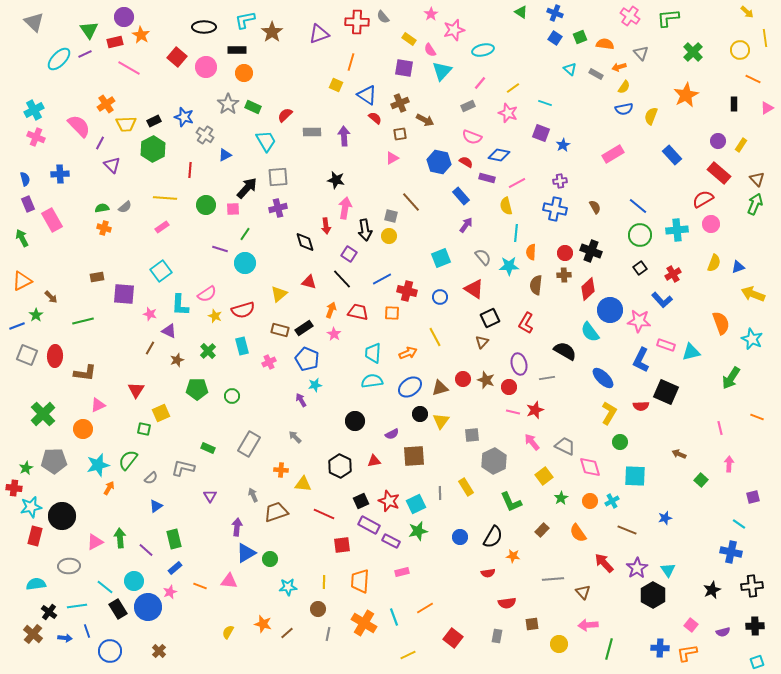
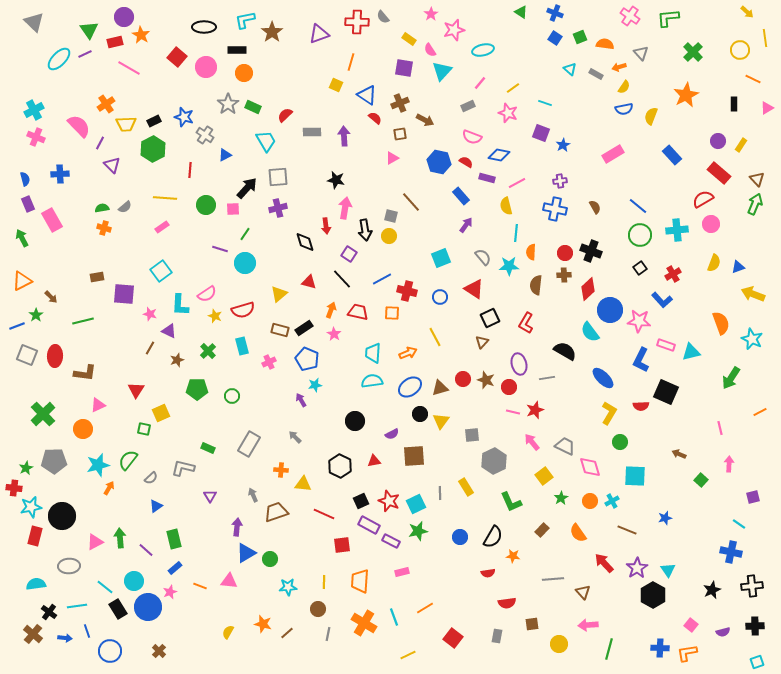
orange line at (757, 417): moved 3 px right, 5 px up; rotated 48 degrees counterclockwise
